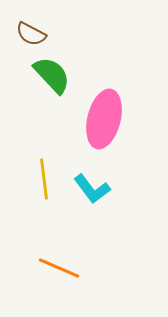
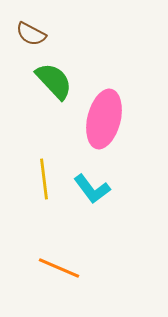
green semicircle: moved 2 px right, 6 px down
